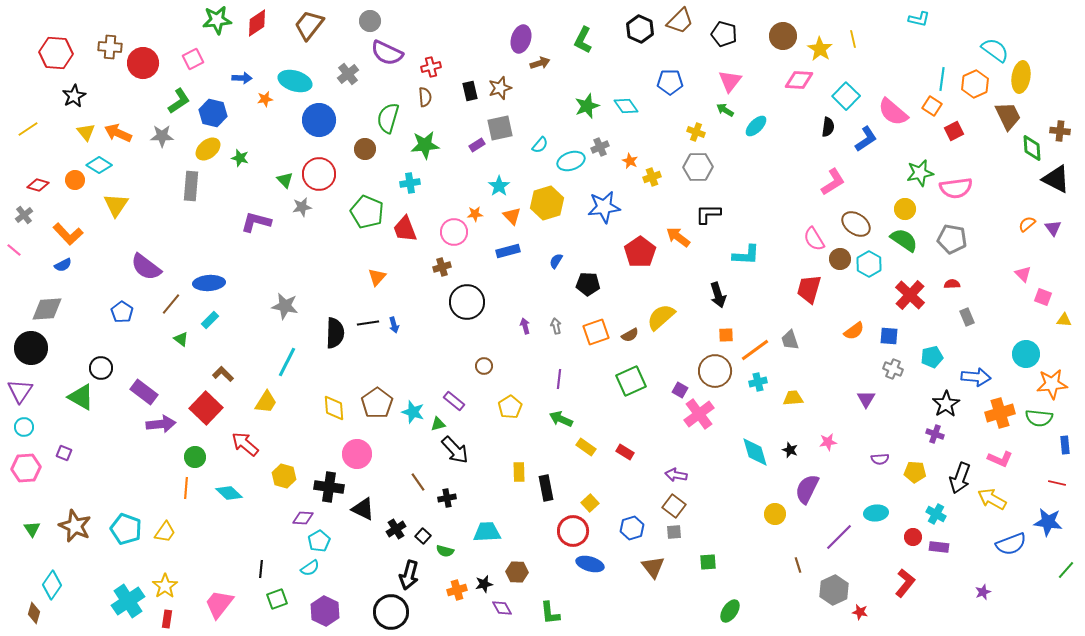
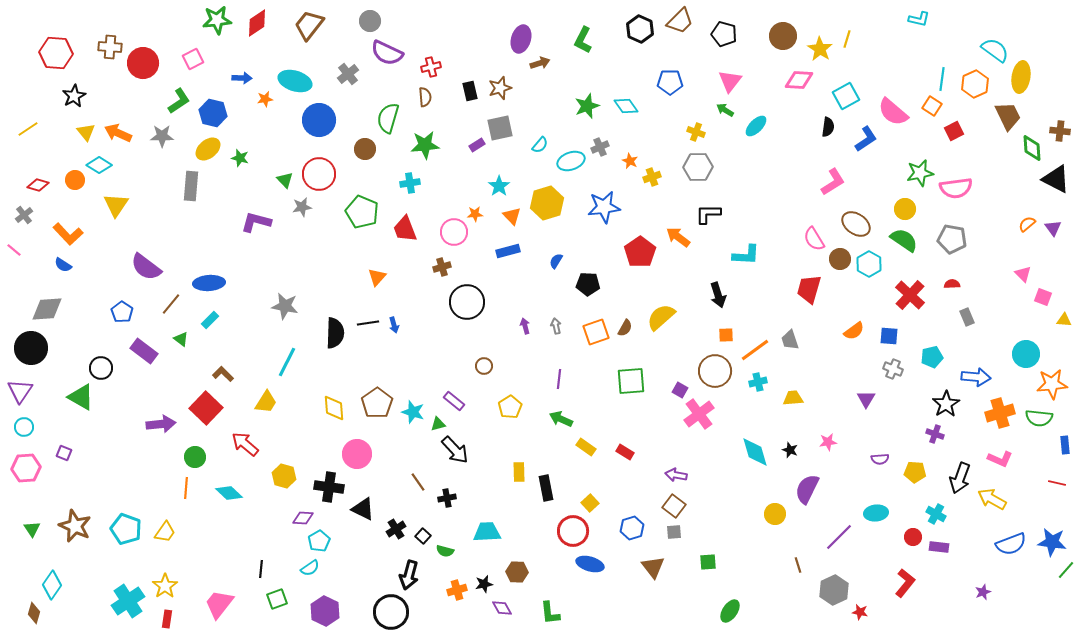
yellow line at (853, 39): moved 6 px left; rotated 30 degrees clockwise
cyan square at (846, 96): rotated 16 degrees clockwise
green pentagon at (367, 212): moved 5 px left
blue semicircle at (63, 265): rotated 60 degrees clockwise
brown semicircle at (630, 335): moved 5 px left, 7 px up; rotated 30 degrees counterclockwise
green square at (631, 381): rotated 20 degrees clockwise
purple rectangle at (144, 392): moved 41 px up
blue star at (1048, 522): moved 4 px right, 20 px down
